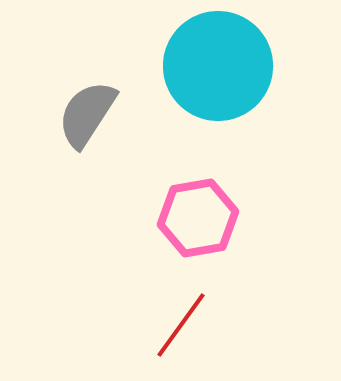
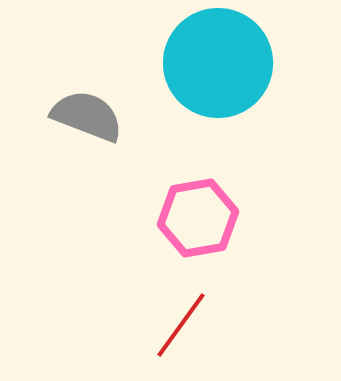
cyan circle: moved 3 px up
gray semicircle: moved 2 px down; rotated 78 degrees clockwise
